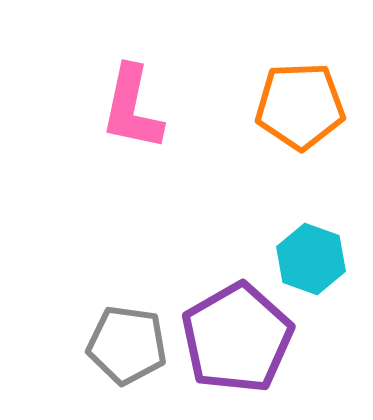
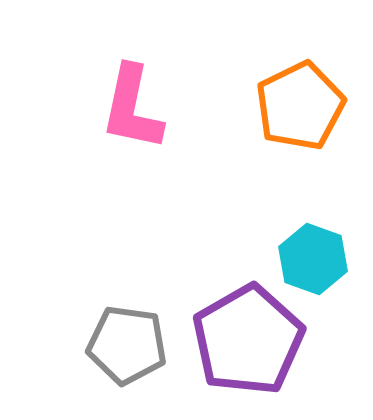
orange pentagon: rotated 24 degrees counterclockwise
cyan hexagon: moved 2 px right
purple pentagon: moved 11 px right, 2 px down
